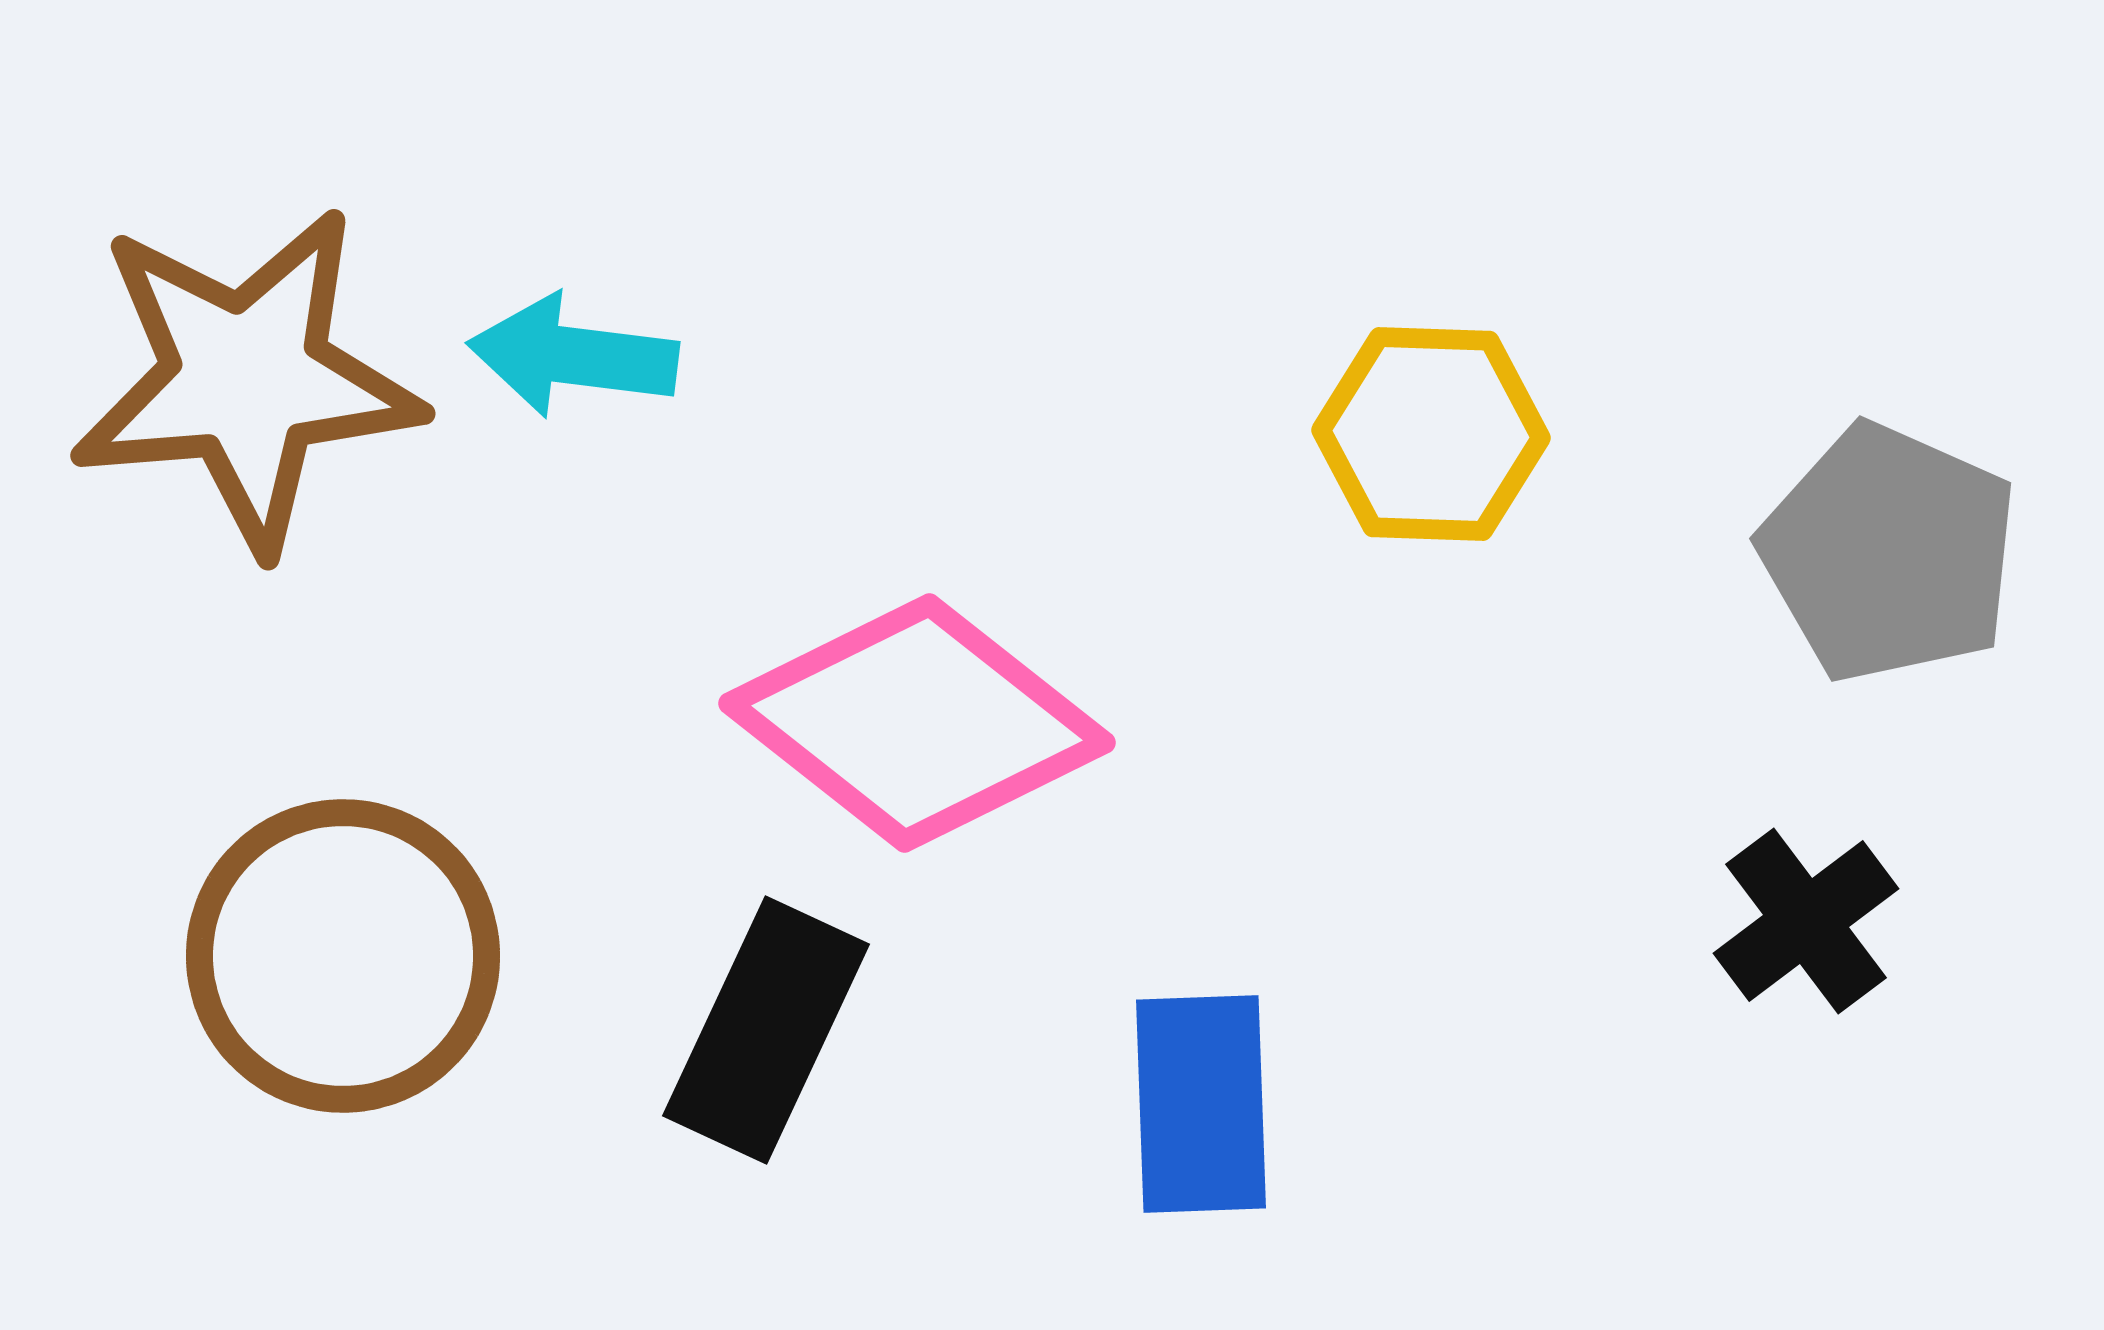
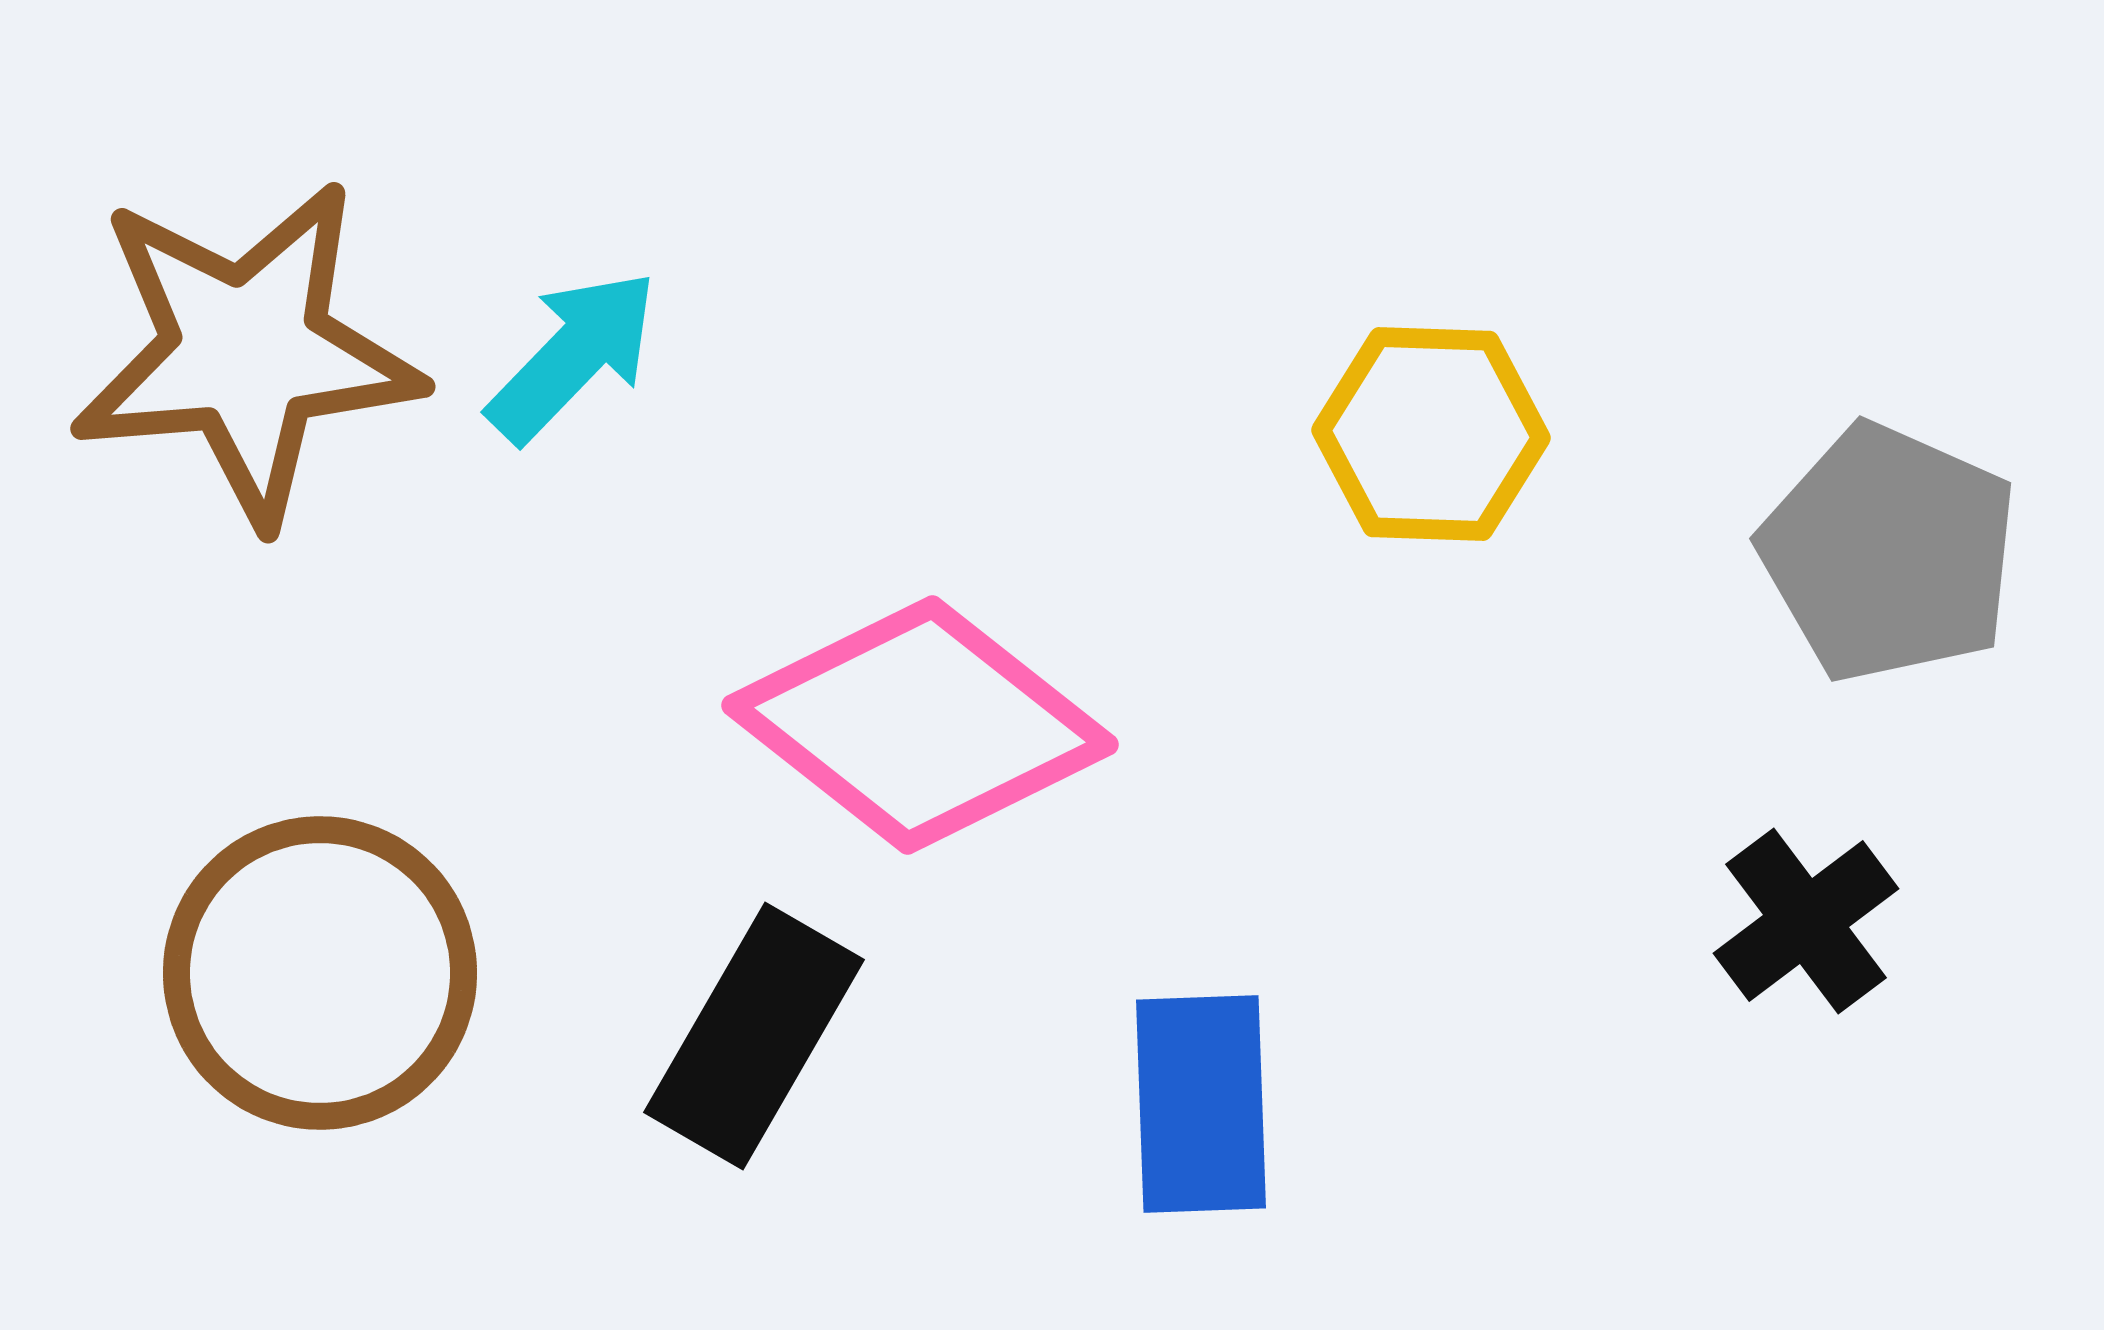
cyan arrow: rotated 127 degrees clockwise
brown star: moved 27 px up
pink diamond: moved 3 px right, 2 px down
brown circle: moved 23 px left, 17 px down
black rectangle: moved 12 px left, 6 px down; rotated 5 degrees clockwise
